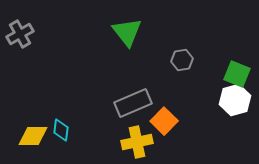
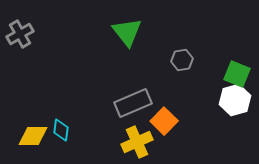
yellow cross: rotated 12 degrees counterclockwise
